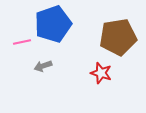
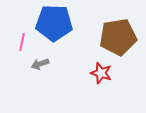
blue pentagon: moved 1 px right, 1 px up; rotated 21 degrees clockwise
pink line: rotated 66 degrees counterclockwise
gray arrow: moved 3 px left, 2 px up
